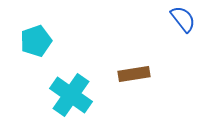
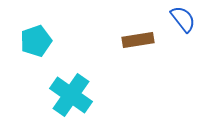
brown rectangle: moved 4 px right, 34 px up
